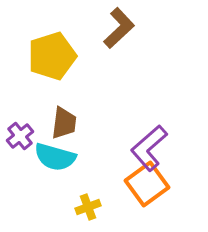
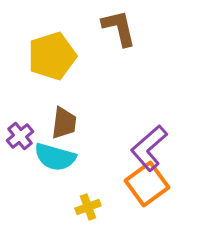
brown L-shape: rotated 60 degrees counterclockwise
